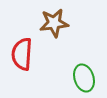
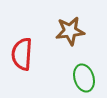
brown star: moved 16 px right, 8 px down
